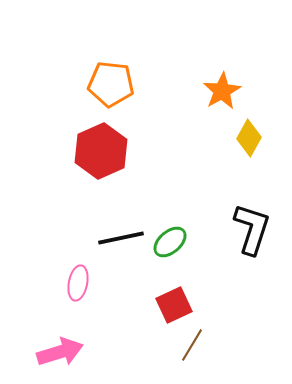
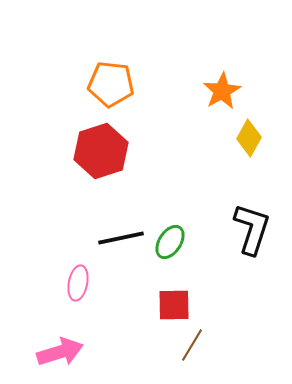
red hexagon: rotated 6 degrees clockwise
green ellipse: rotated 16 degrees counterclockwise
red square: rotated 24 degrees clockwise
